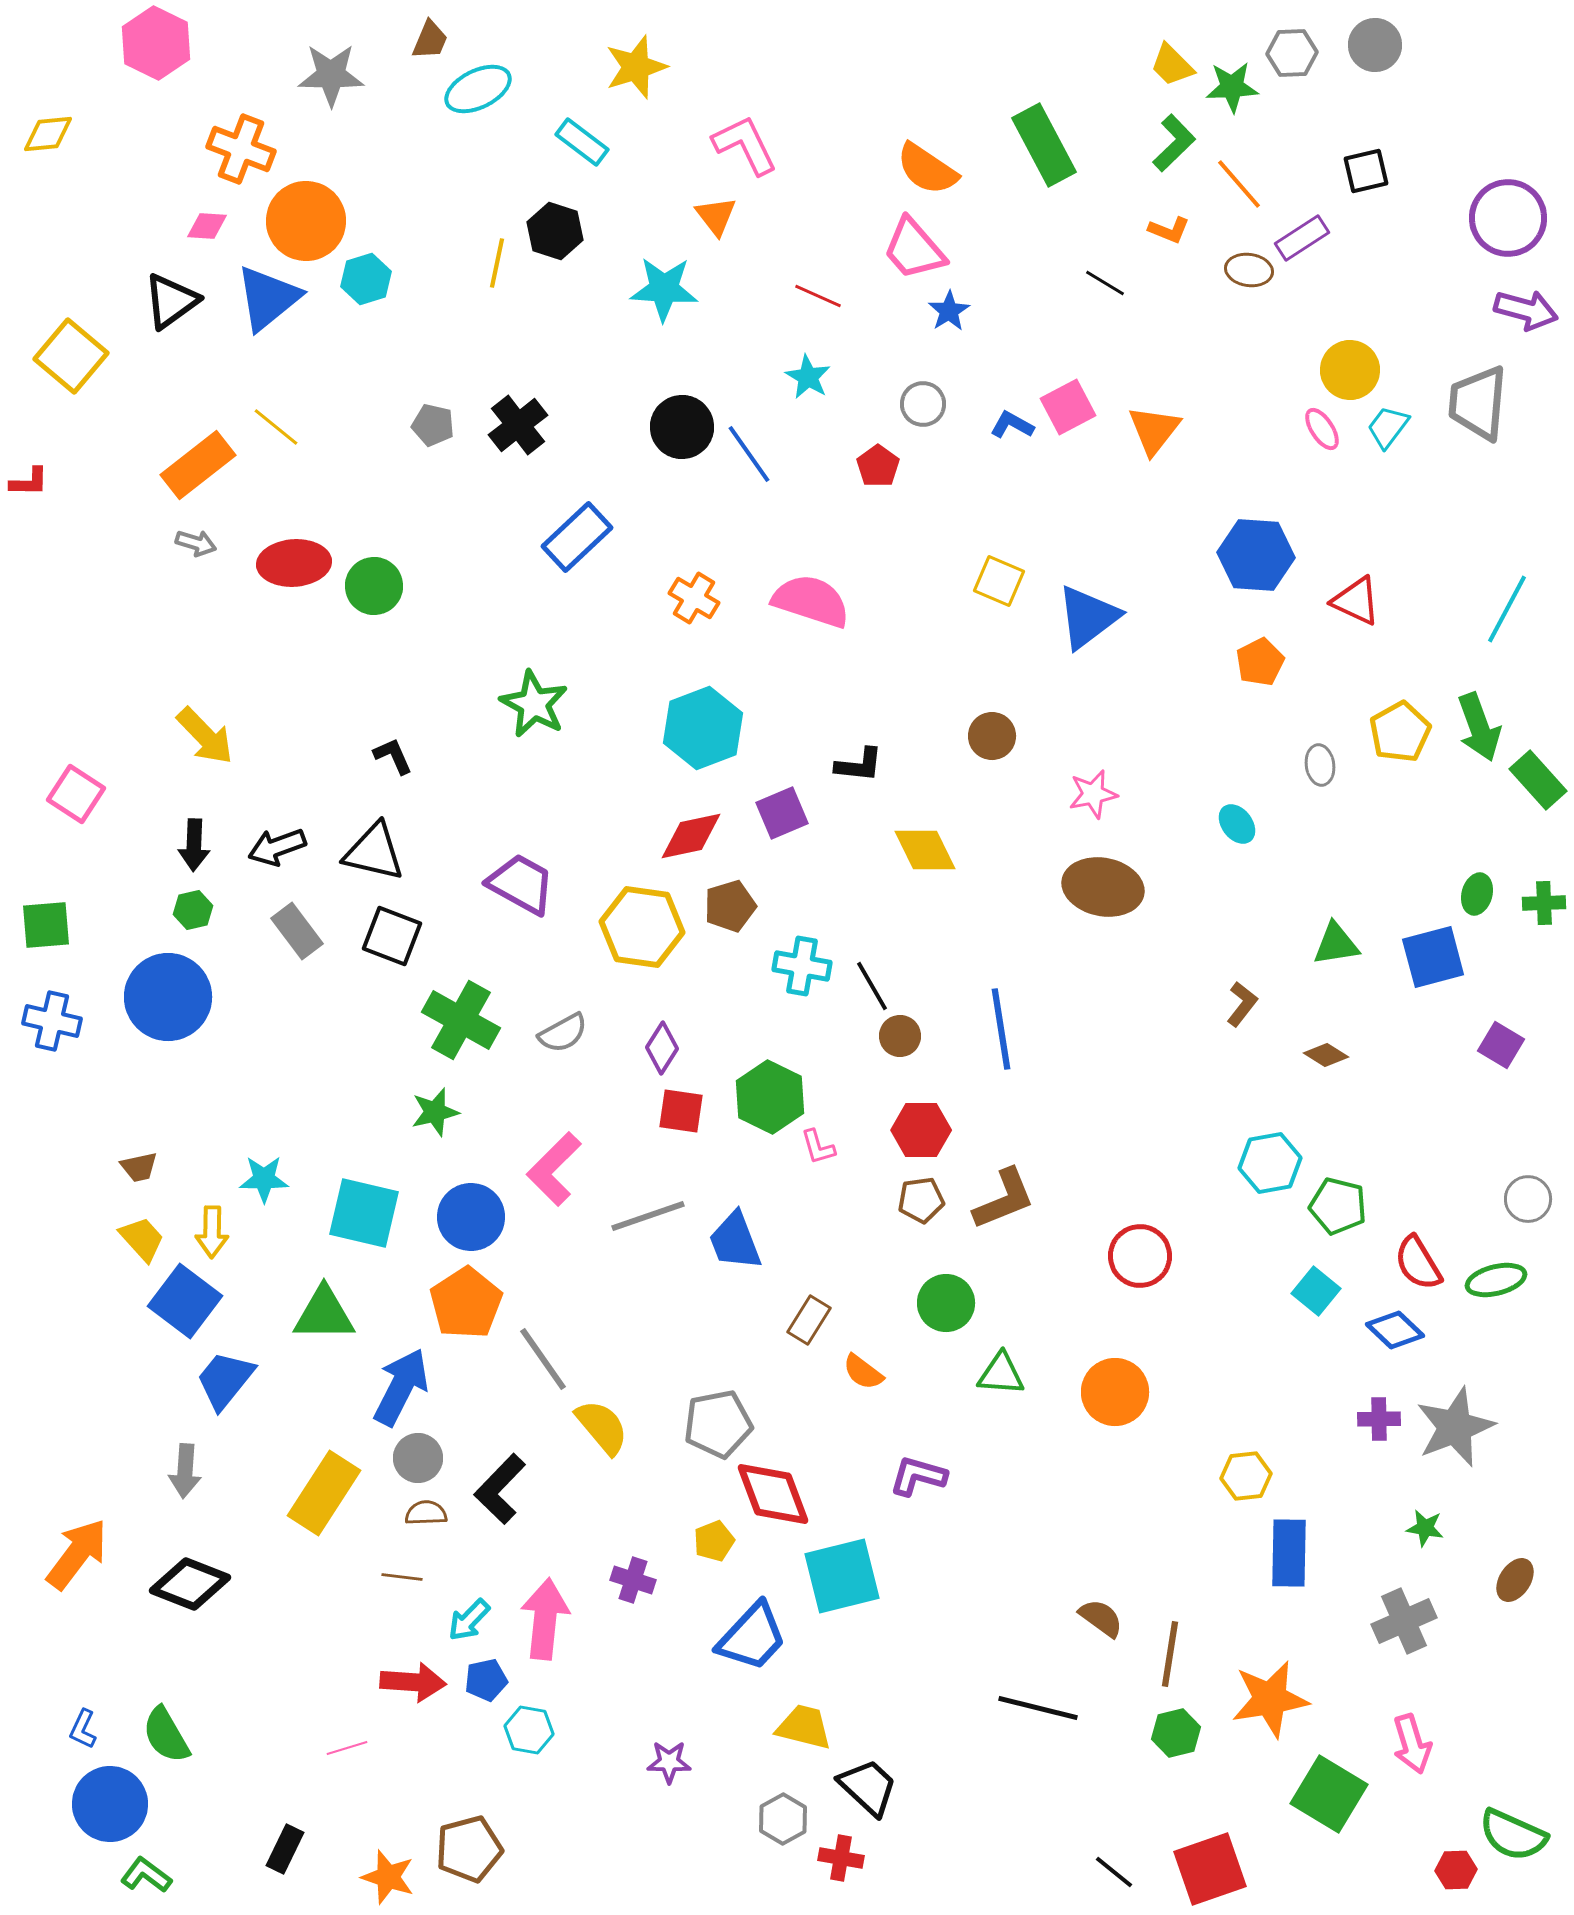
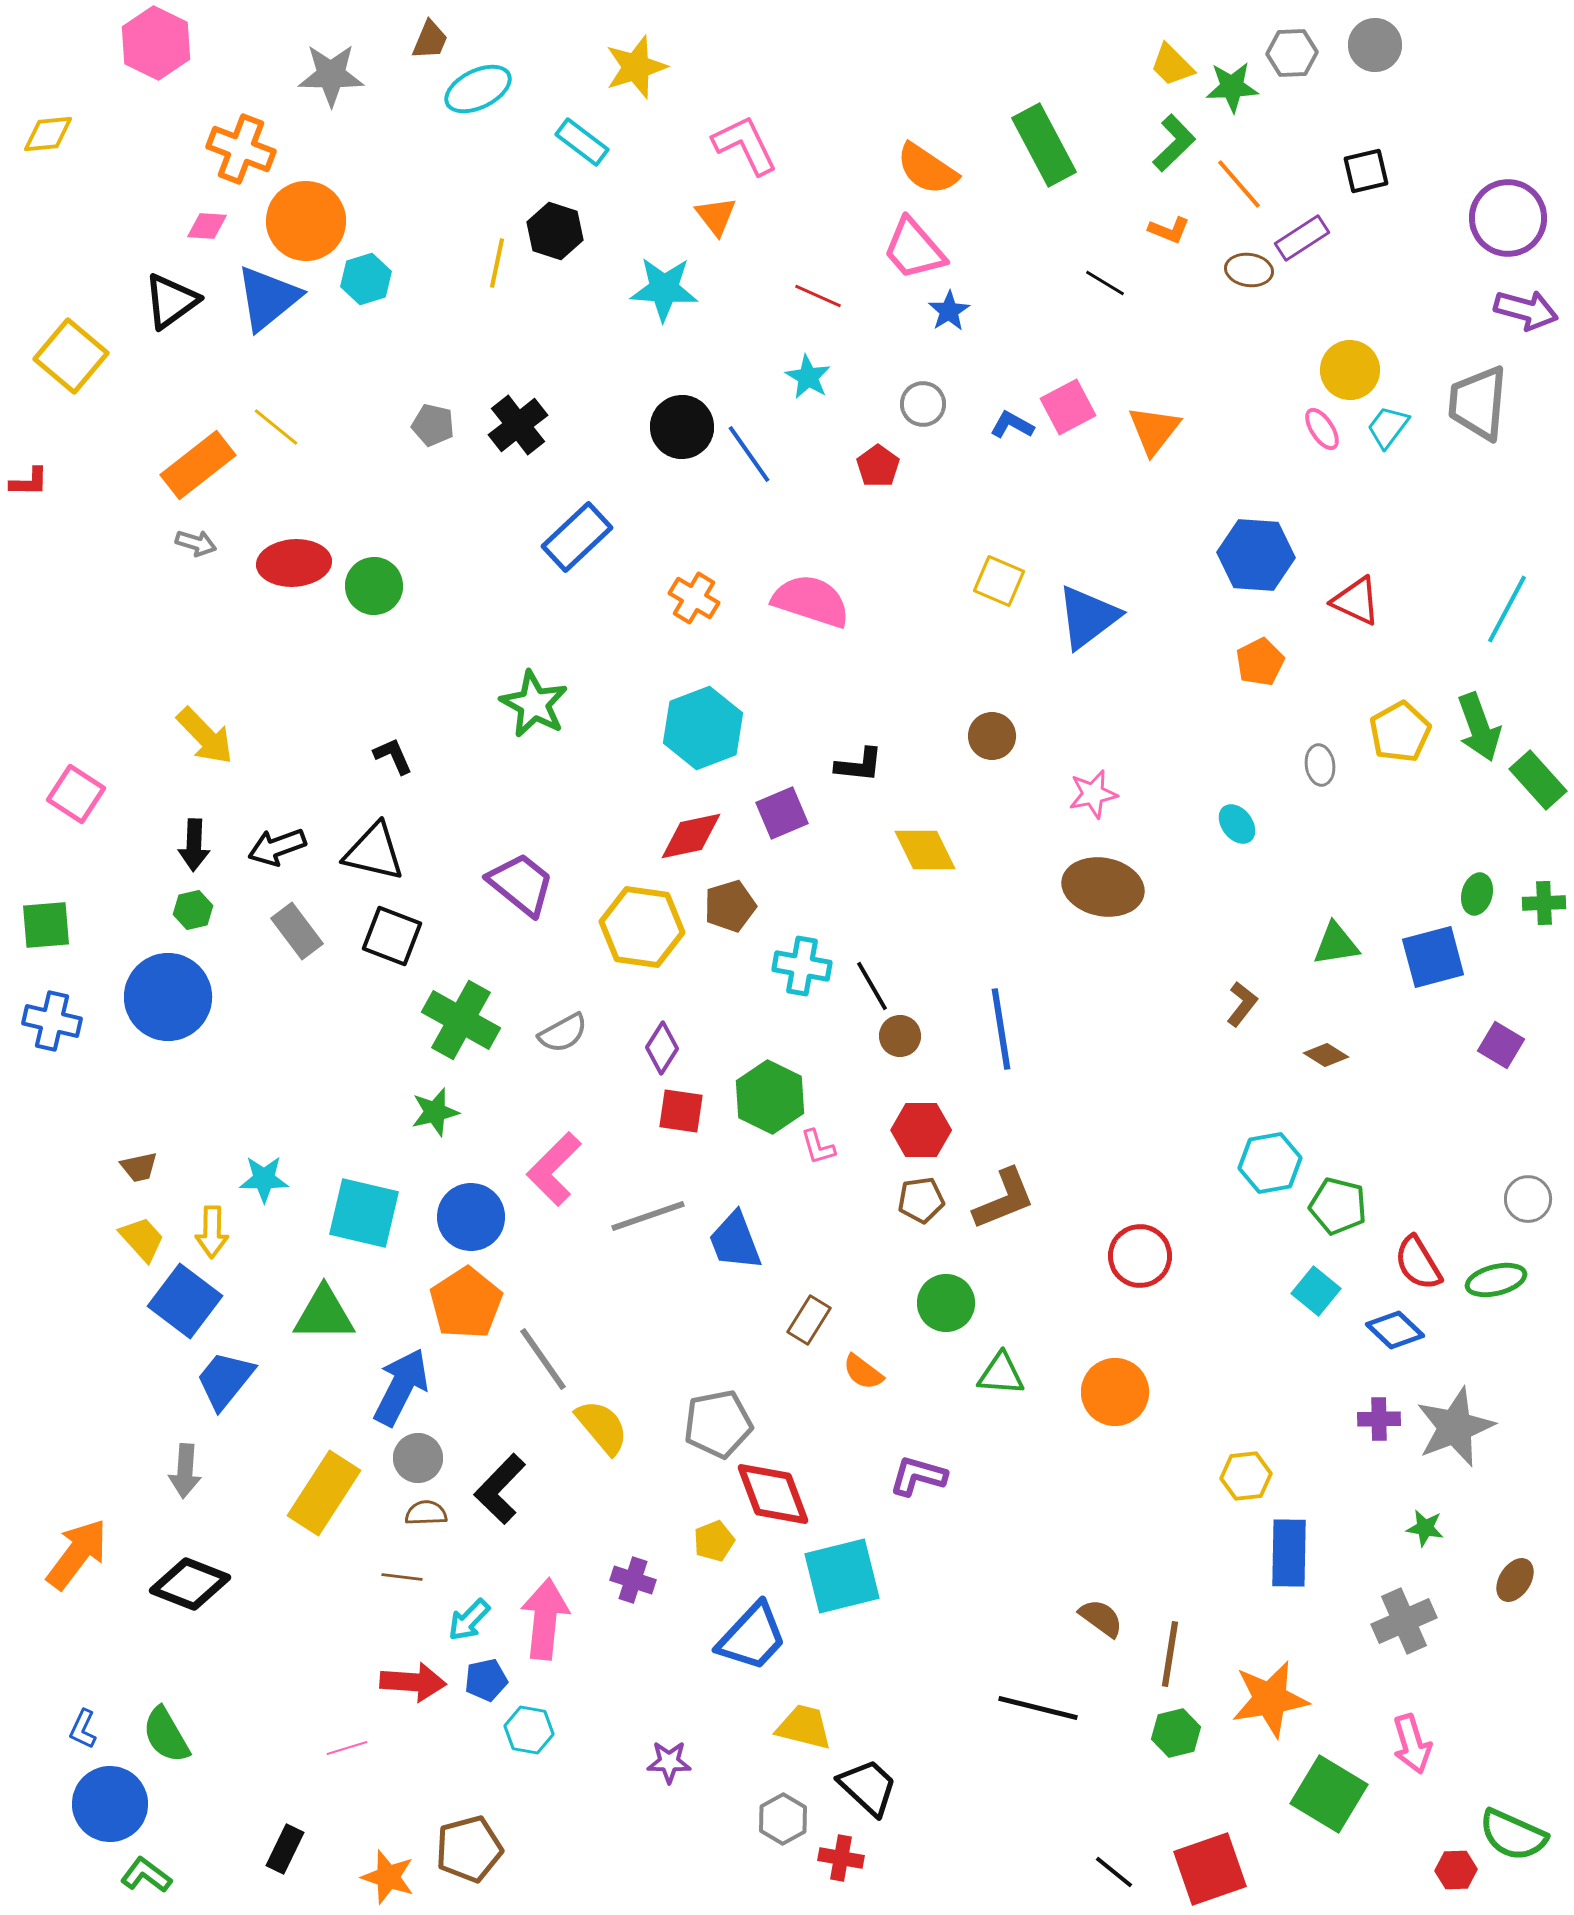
purple trapezoid at (521, 884): rotated 10 degrees clockwise
